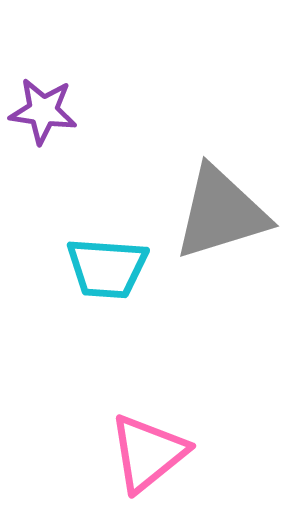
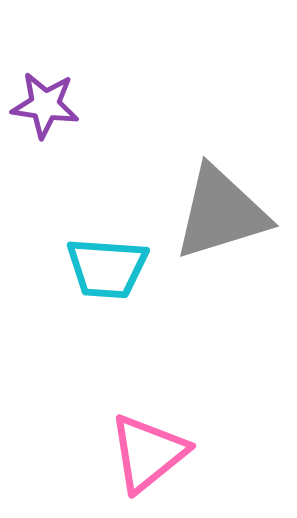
purple star: moved 2 px right, 6 px up
